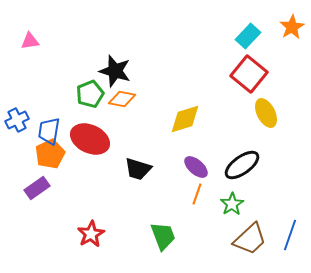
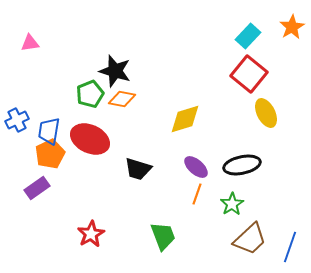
pink triangle: moved 2 px down
black ellipse: rotated 24 degrees clockwise
blue line: moved 12 px down
